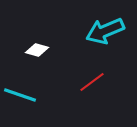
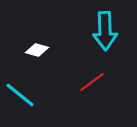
cyan arrow: rotated 69 degrees counterclockwise
cyan line: rotated 20 degrees clockwise
